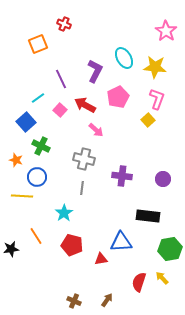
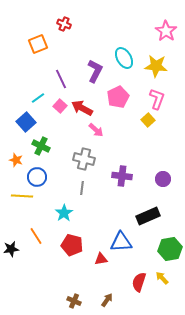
yellow star: moved 1 px right, 1 px up
red arrow: moved 3 px left, 3 px down
pink square: moved 4 px up
black rectangle: rotated 30 degrees counterclockwise
